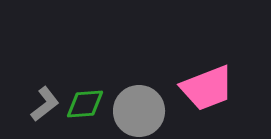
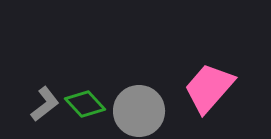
pink trapezoid: moved 2 px right; rotated 152 degrees clockwise
green diamond: rotated 51 degrees clockwise
